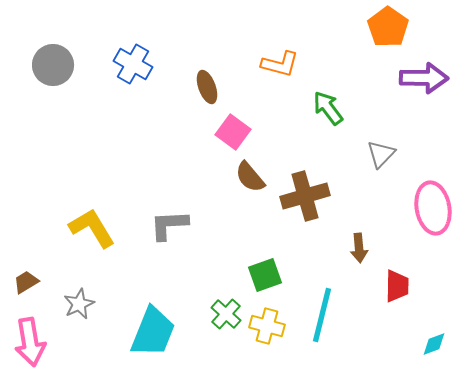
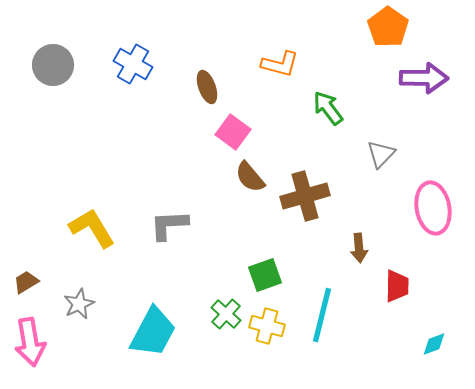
cyan trapezoid: rotated 6 degrees clockwise
